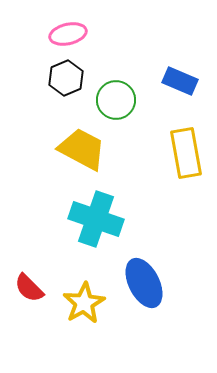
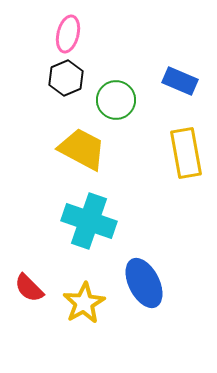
pink ellipse: rotated 63 degrees counterclockwise
cyan cross: moved 7 px left, 2 px down
